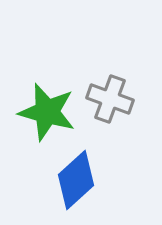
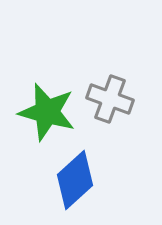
blue diamond: moved 1 px left
